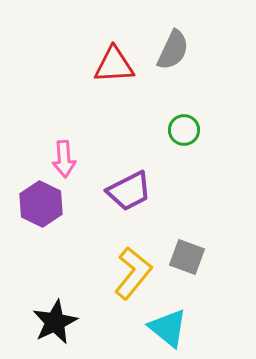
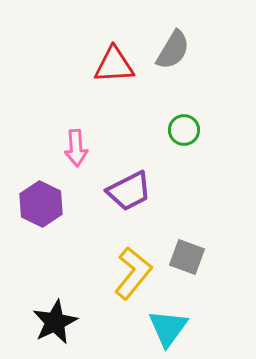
gray semicircle: rotated 6 degrees clockwise
pink arrow: moved 12 px right, 11 px up
cyan triangle: rotated 27 degrees clockwise
